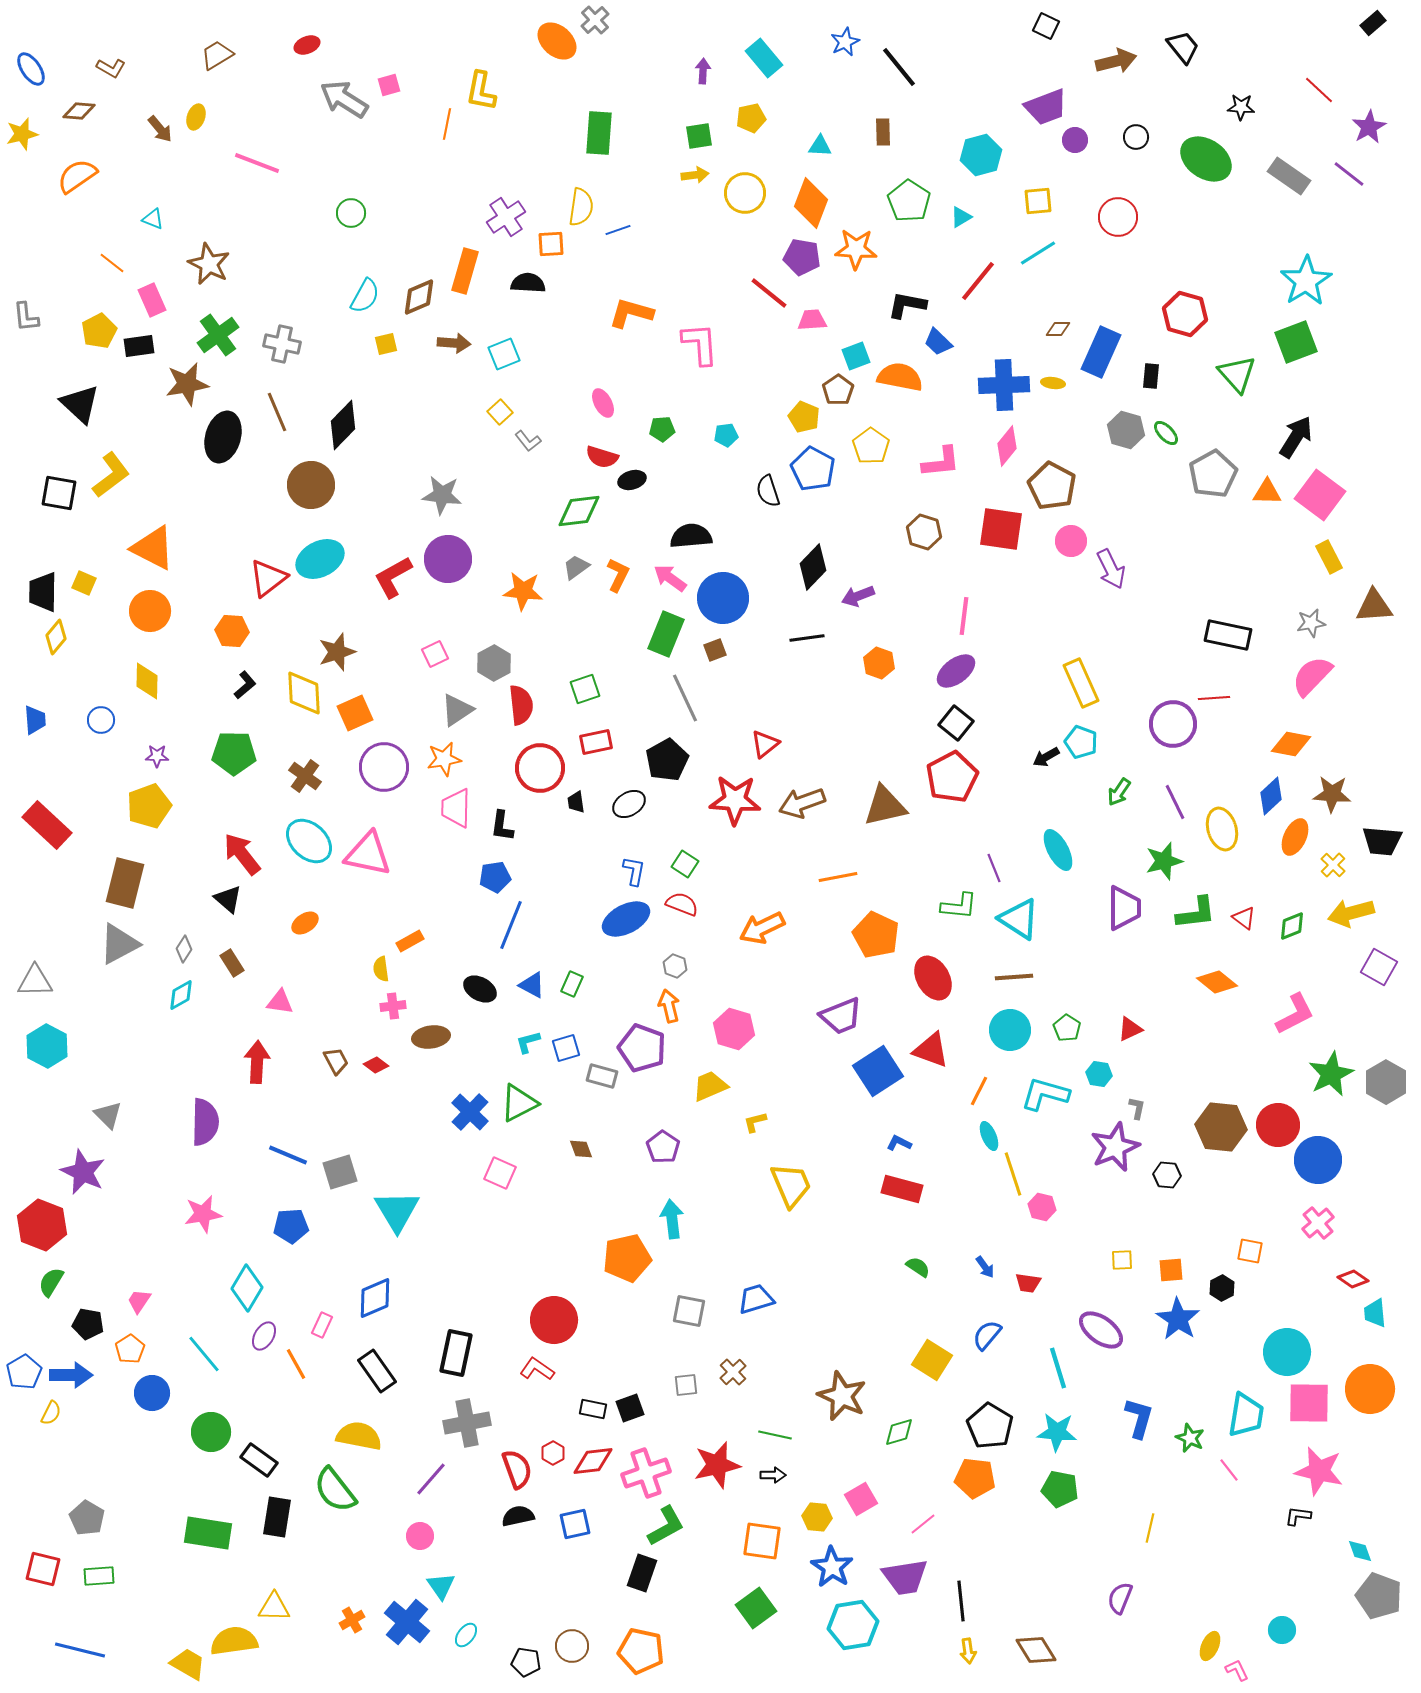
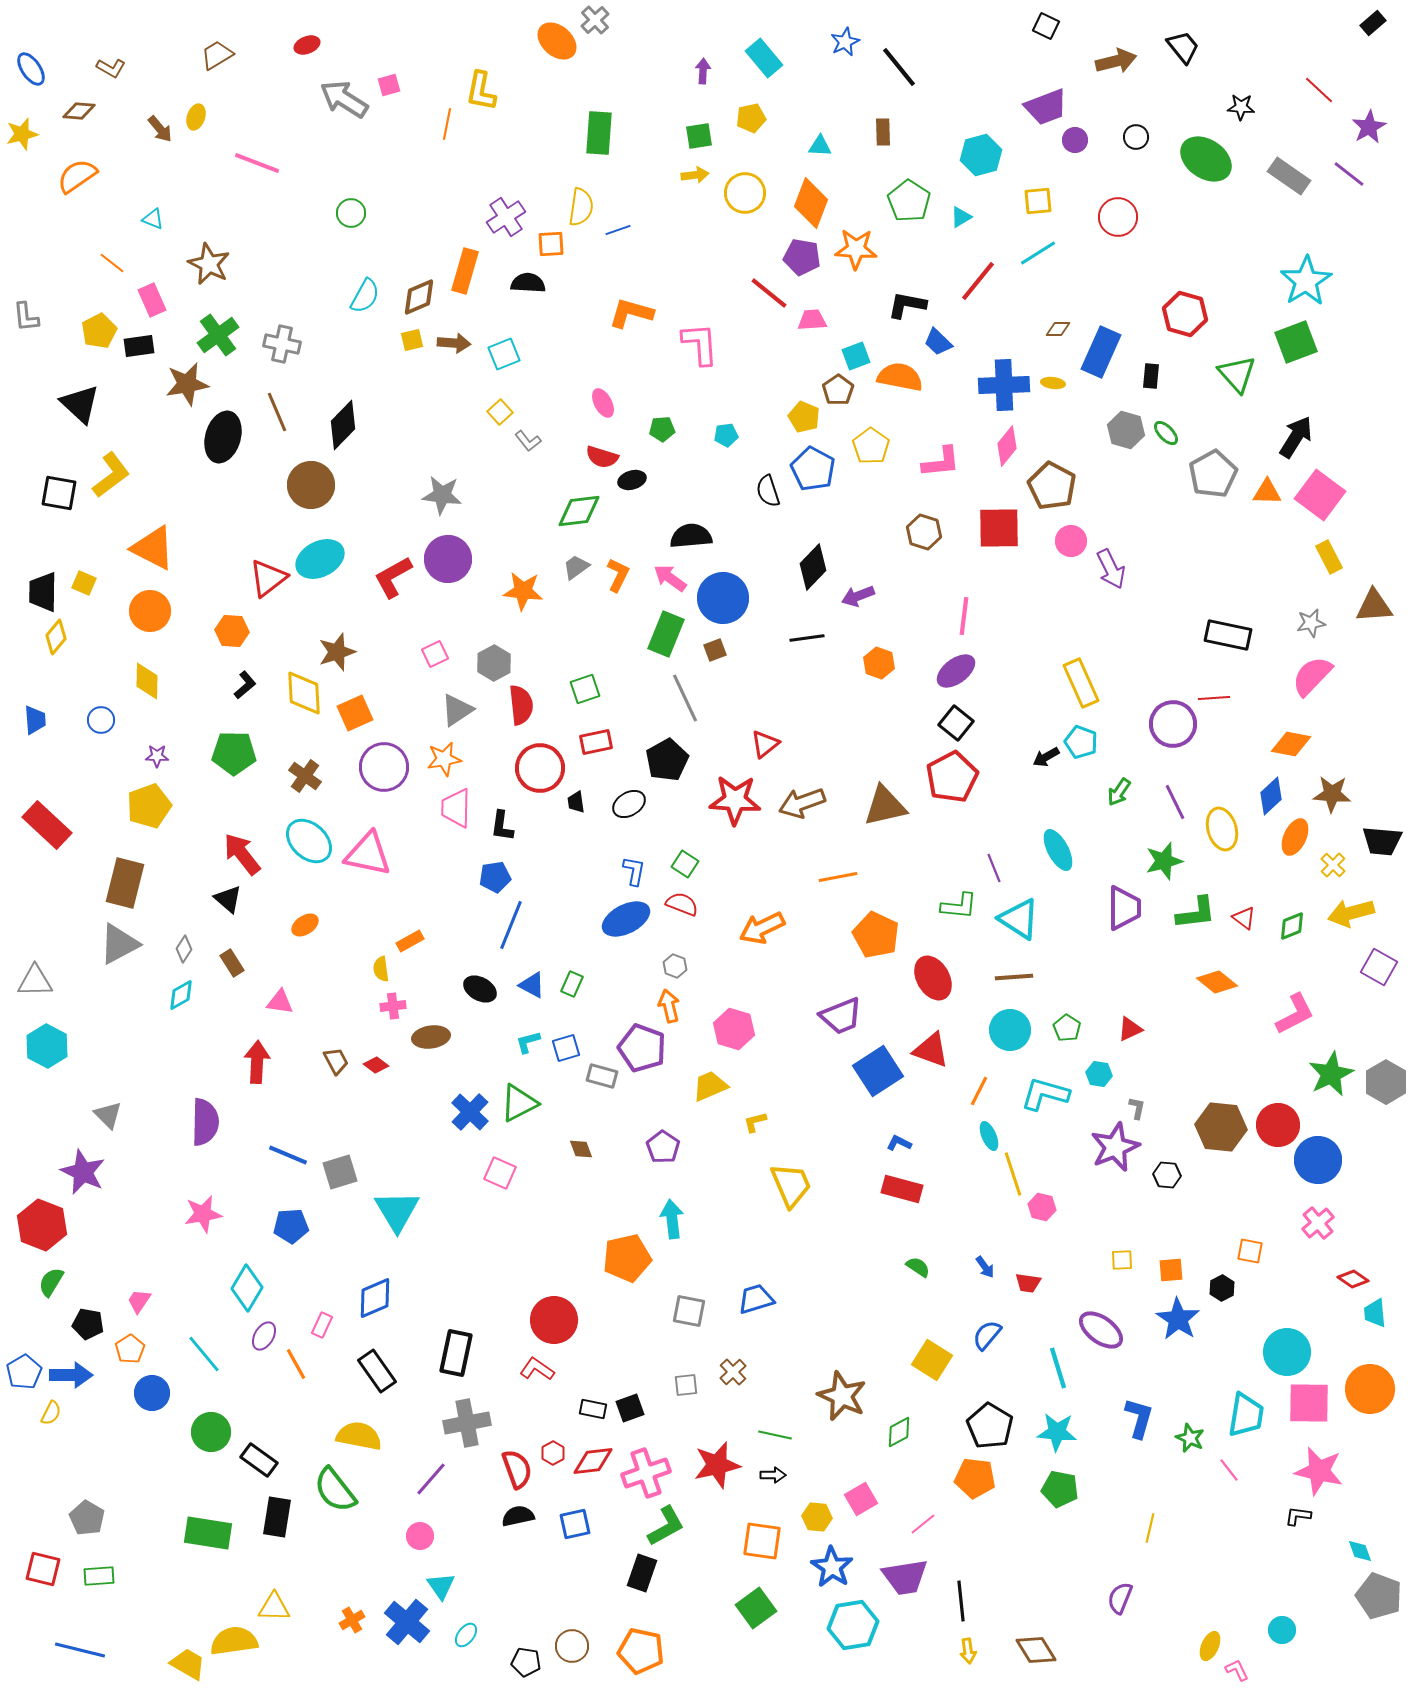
yellow square at (386, 344): moved 26 px right, 4 px up
red square at (1001, 529): moved 2 px left, 1 px up; rotated 9 degrees counterclockwise
orange ellipse at (305, 923): moved 2 px down
green diamond at (899, 1432): rotated 12 degrees counterclockwise
